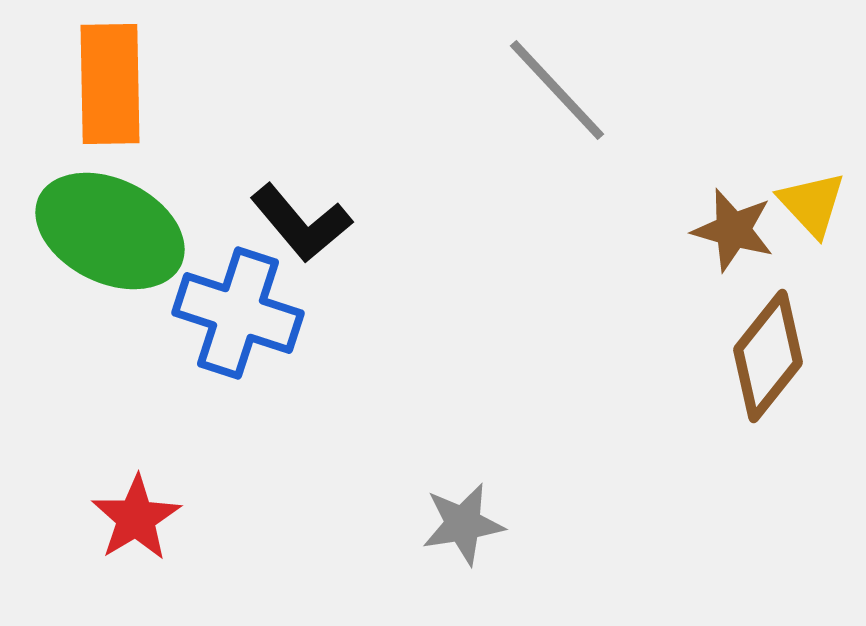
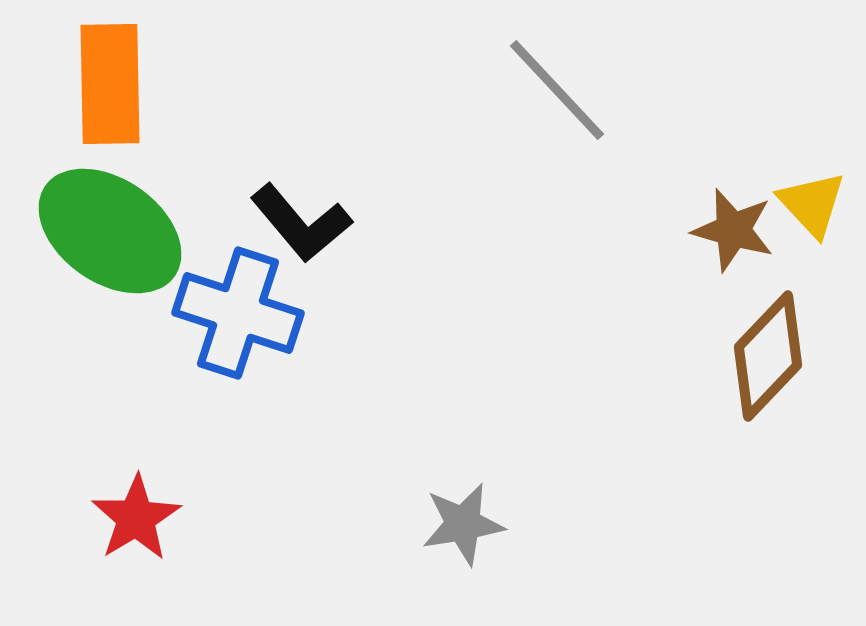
green ellipse: rotated 9 degrees clockwise
brown diamond: rotated 5 degrees clockwise
